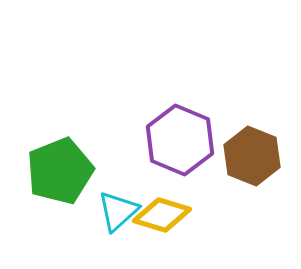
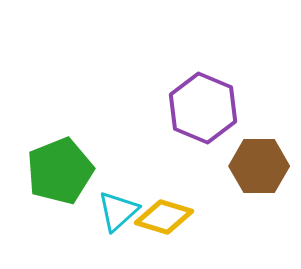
purple hexagon: moved 23 px right, 32 px up
brown hexagon: moved 7 px right, 10 px down; rotated 22 degrees counterclockwise
yellow diamond: moved 2 px right, 2 px down
